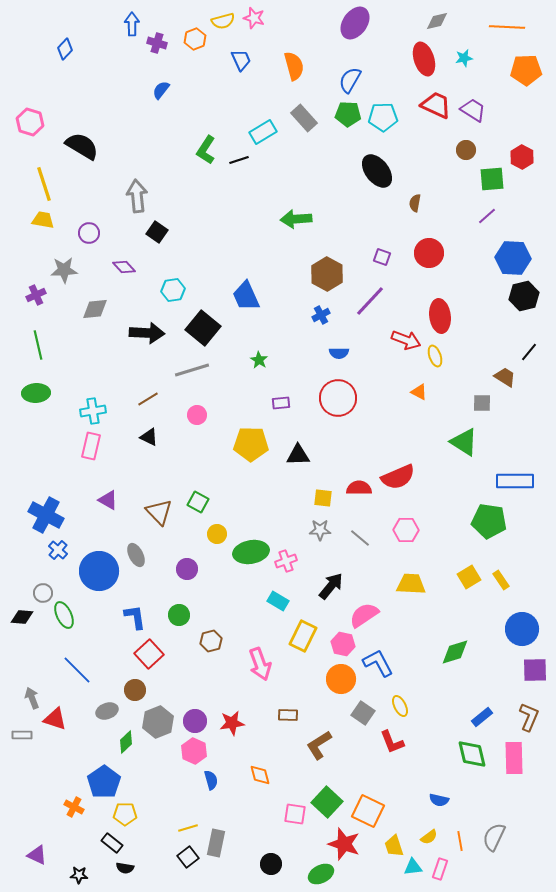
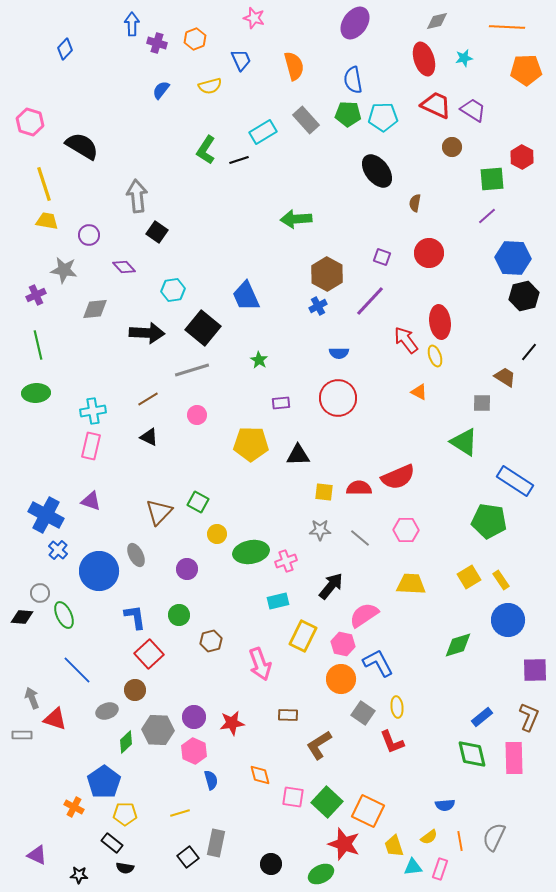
yellow semicircle at (223, 21): moved 13 px left, 65 px down
blue semicircle at (350, 80): moved 3 px right; rotated 40 degrees counterclockwise
gray rectangle at (304, 118): moved 2 px right, 2 px down
brown circle at (466, 150): moved 14 px left, 3 px up
yellow trapezoid at (43, 220): moved 4 px right, 1 px down
purple circle at (89, 233): moved 2 px down
gray star at (64, 270): rotated 12 degrees clockwise
blue cross at (321, 315): moved 3 px left, 9 px up
red ellipse at (440, 316): moved 6 px down
red arrow at (406, 340): rotated 148 degrees counterclockwise
blue rectangle at (515, 481): rotated 33 degrees clockwise
yellow square at (323, 498): moved 1 px right, 6 px up
purple triangle at (108, 500): moved 17 px left, 1 px down; rotated 10 degrees counterclockwise
brown triangle at (159, 512): rotated 28 degrees clockwise
gray circle at (43, 593): moved 3 px left
cyan rectangle at (278, 601): rotated 45 degrees counterclockwise
blue circle at (522, 629): moved 14 px left, 9 px up
green diamond at (455, 652): moved 3 px right, 7 px up
yellow ellipse at (400, 706): moved 3 px left, 1 px down; rotated 20 degrees clockwise
purple circle at (195, 721): moved 1 px left, 4 px up
gray hexagon at (158, 722): moved 8 px down; rotated 24 degrees clockwise
blue semicircle at (439, 800): moved 6 px right, 5 px down; rotated 18 degrees counterclockwise
pink square at (295, 814): moved 2 px left, 17 px up
yellow line at (188, 828): moved 8 px left, 15 px up
